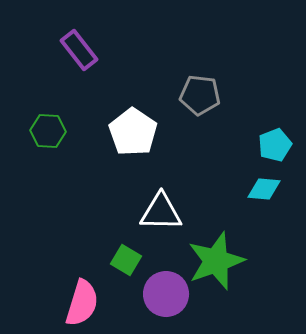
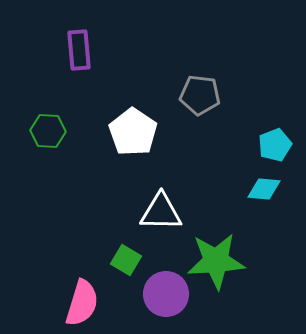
purple rectangle: rotated 33 degrees clockwise
green star: rotated 16 degrees clockwise
